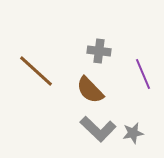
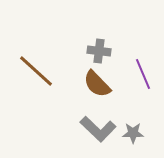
brown semicircle: moved 7 px right, 6 px up
gray star: rotated 10 degrees clockwise
